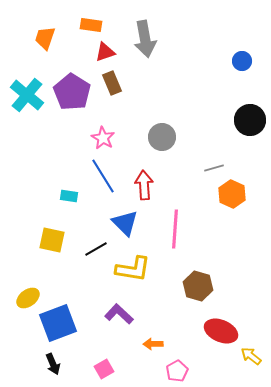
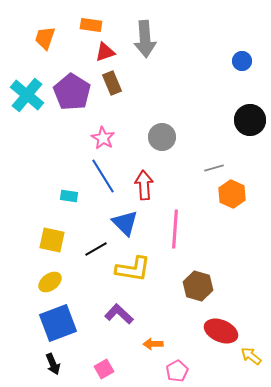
gray arrow: rotated 6 degrees clockwise
yellow ellipse: moved 22 px right, 16 px up
